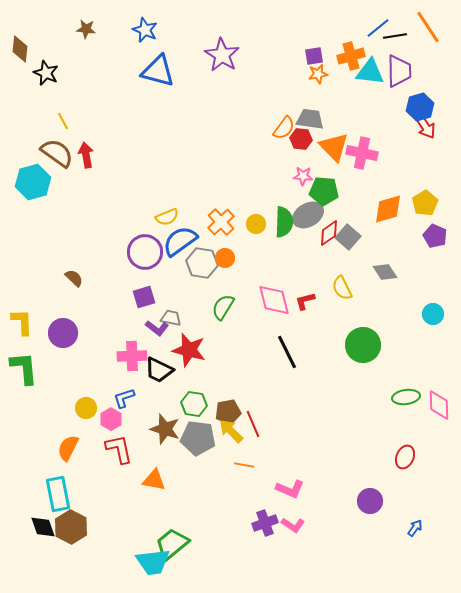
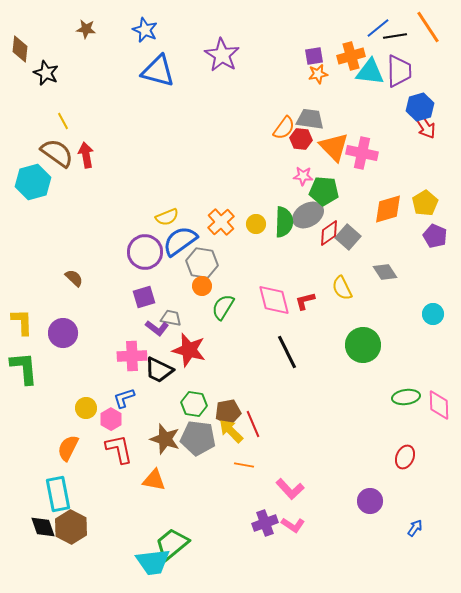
orange circle at (225, 258): moved 23 px left, 28 px down
brown star at (165, 429): moved 10 px down
pink L-shape at (290, 489): rotated 24 degrees clockwise
